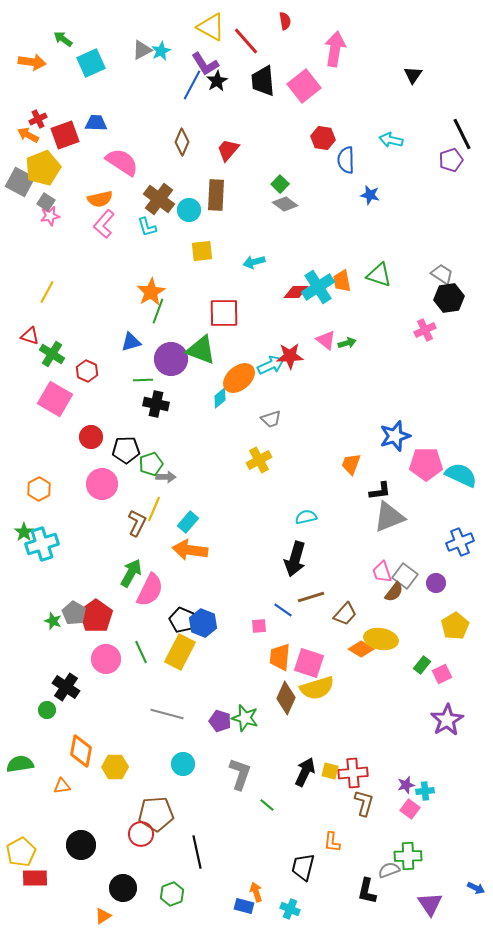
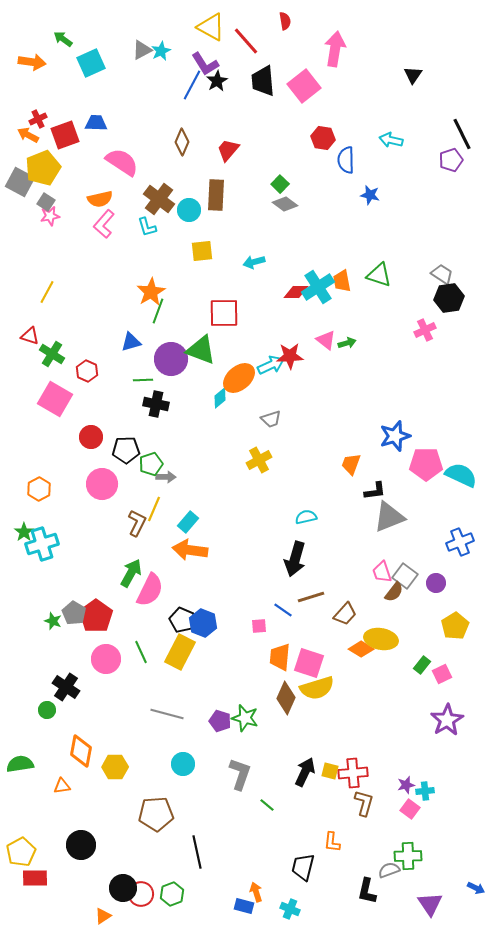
black L-shape at (380, 491): moved 5 px left
red circle at (141, 834): moved 60 px down
